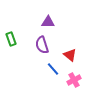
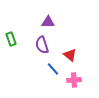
pink cross: rotated 24 degrees clockwise
